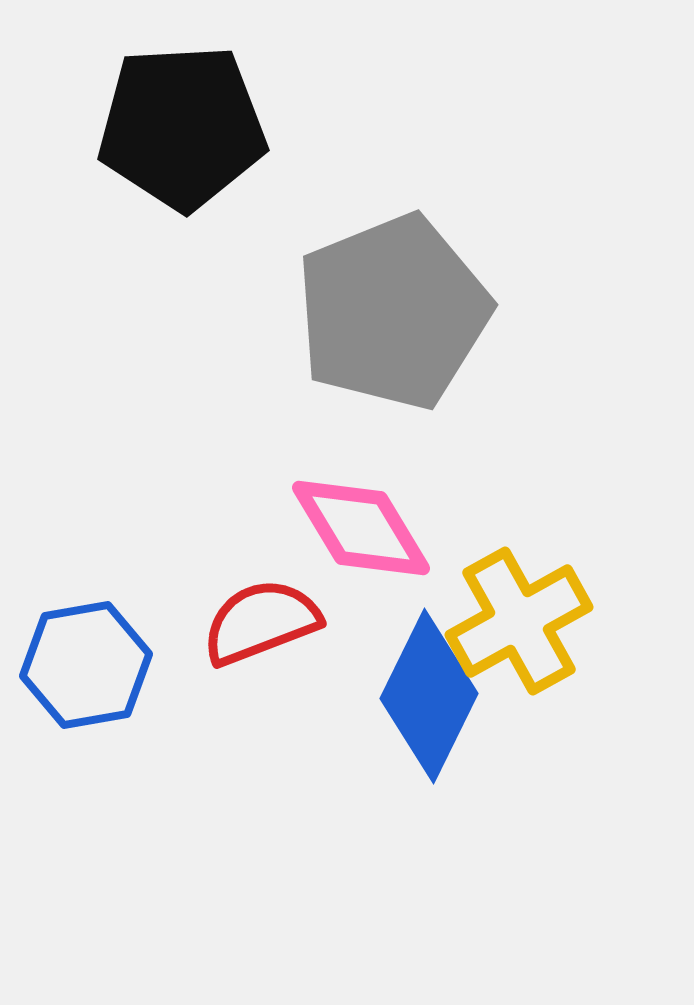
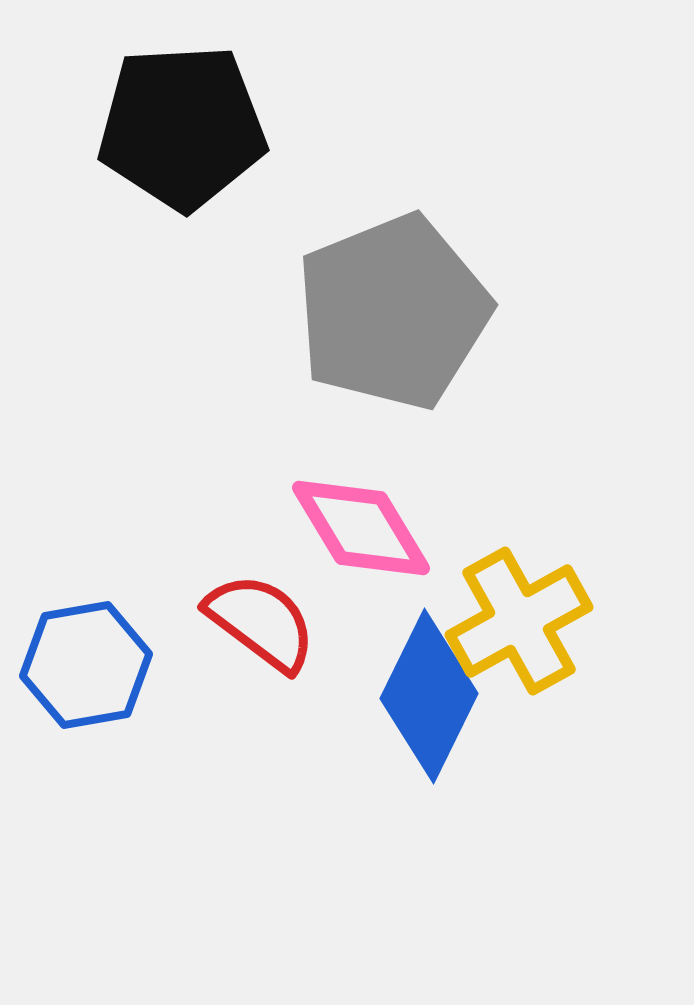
red semicircle: rotated 58 degrees clockwise
